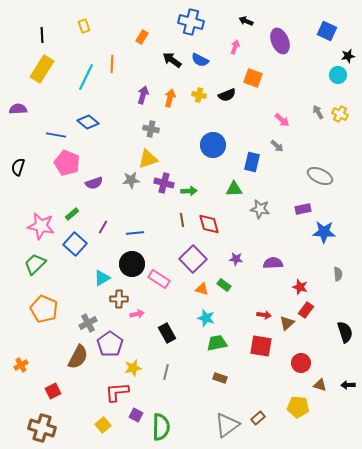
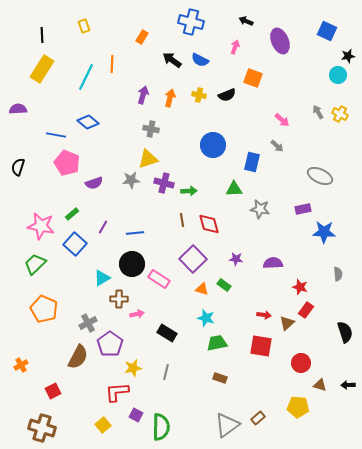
black rectangle at (167, 333): rotated 30 degrees counterclockwise
